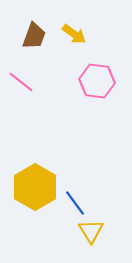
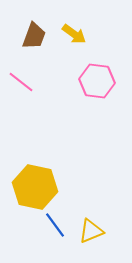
yellow hexagon: rotated 18 degrees counterclockwise
blue line: moved 20 px left, 22 px down
yellow triangle: rotated 40 degrees clockwise
